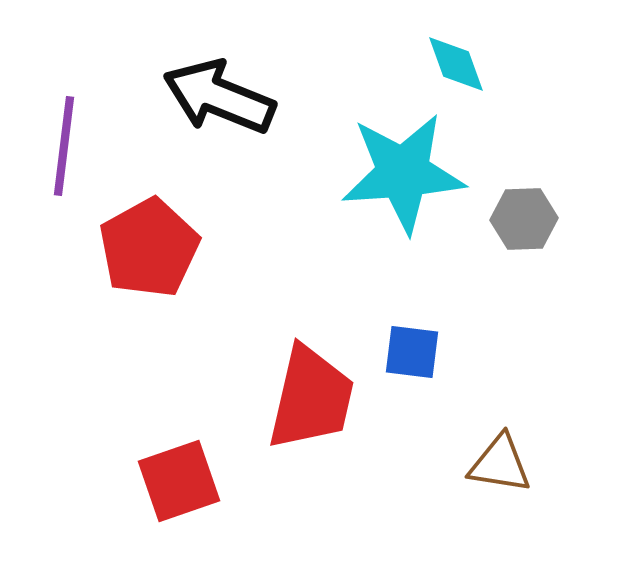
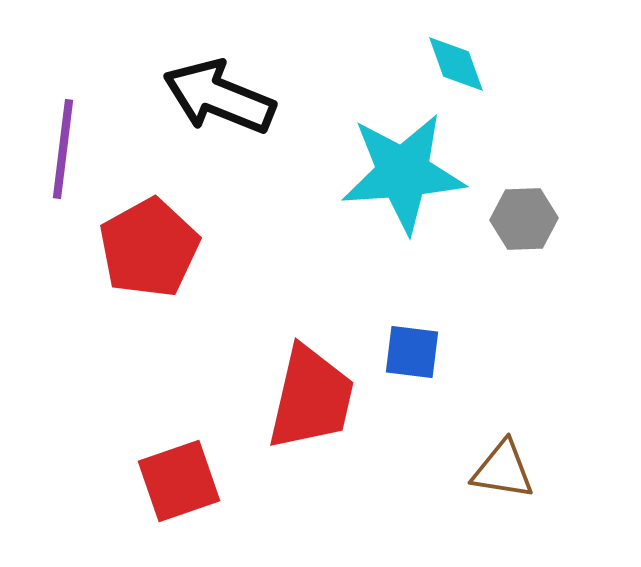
purple line: moved 1 px left, 3 px down
brown triangle: moved 3 px right, 6 px down
